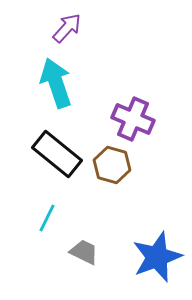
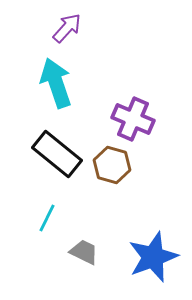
blue star: moved 4 px left
